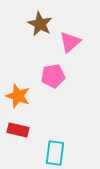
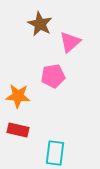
orange star: rotated 15 degrees counterclockwise
